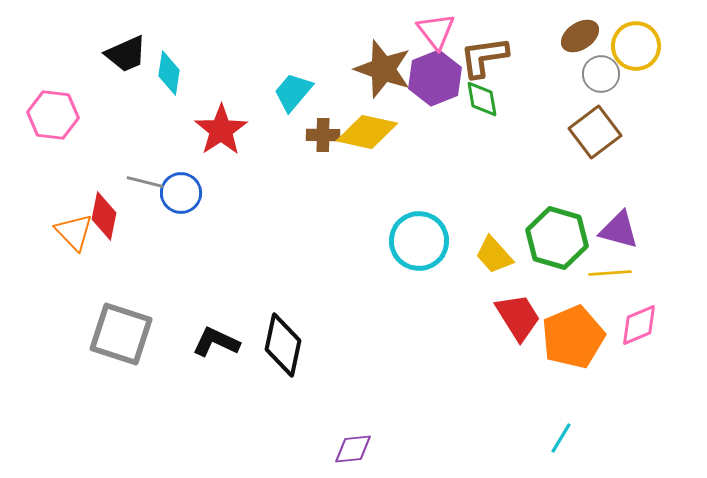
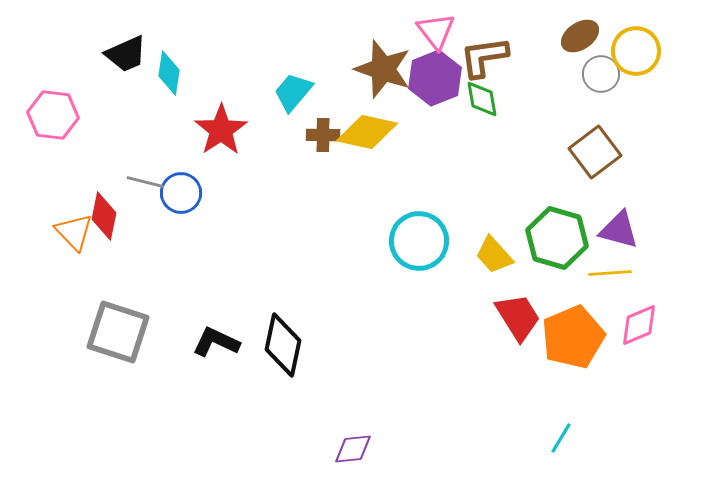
yellow circle: moved 5 px down
brown square: moved 20 px down
gray square: moved 3 px left, 2 px up
